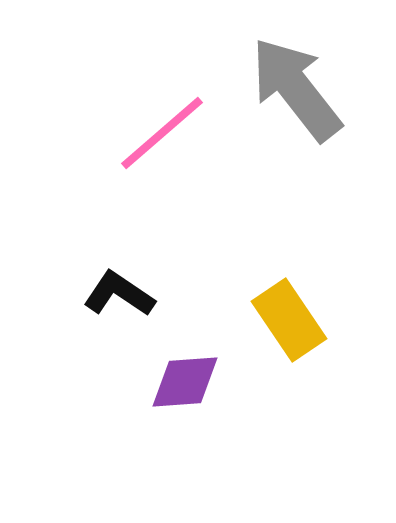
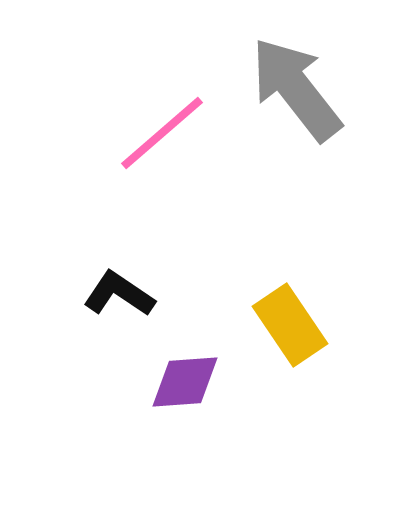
yellow rectangle: moved 1 px right, 5 px down
